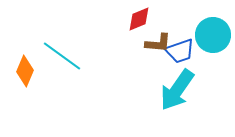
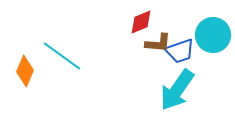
red diamond: moved 2 px right, 3 px down
